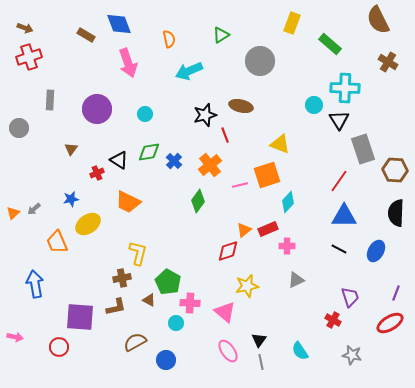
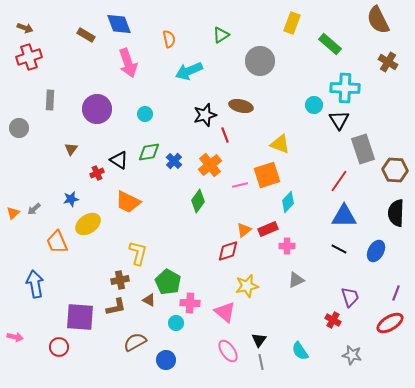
brown cross at (122, 278): moved 2 px left, 2 px down
